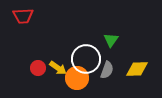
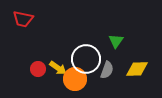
red trapezoid: moved 3 px down; rotated 15 degrees clockwise
green triangle: moved 5 px right, 1 px down
red circle: moved 1 px down
orange circle: moved 2 px left, 1 px down
